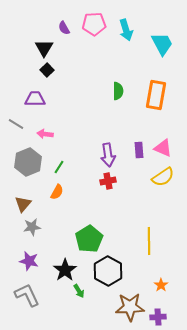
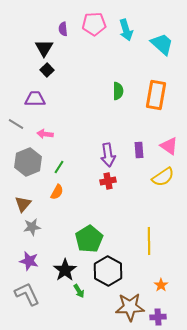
purple semicircle: moved 1 px left, 1 px down; rotated 24 degrees clockwise
cyan trapezoid: rotated 20 degrees counterclockwise
pink triangle: moved 6 px right, 2 px up; rotated 12 degrees clockwise
gray L-shape: moved 1 px up
